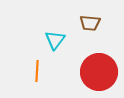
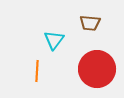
cyan triangle: moved 1 px left
red circle: moved 2 px left, 3 px up
